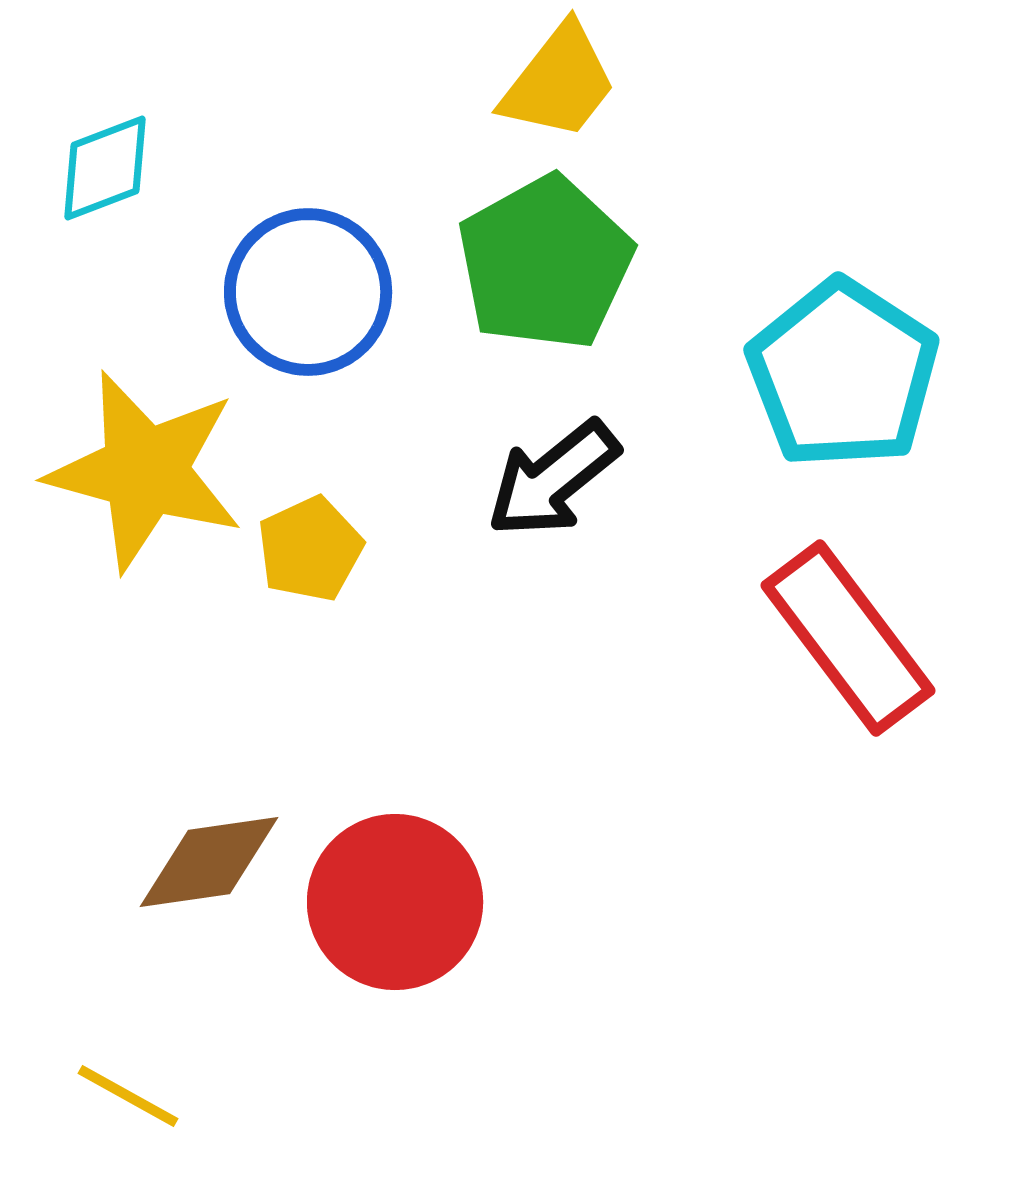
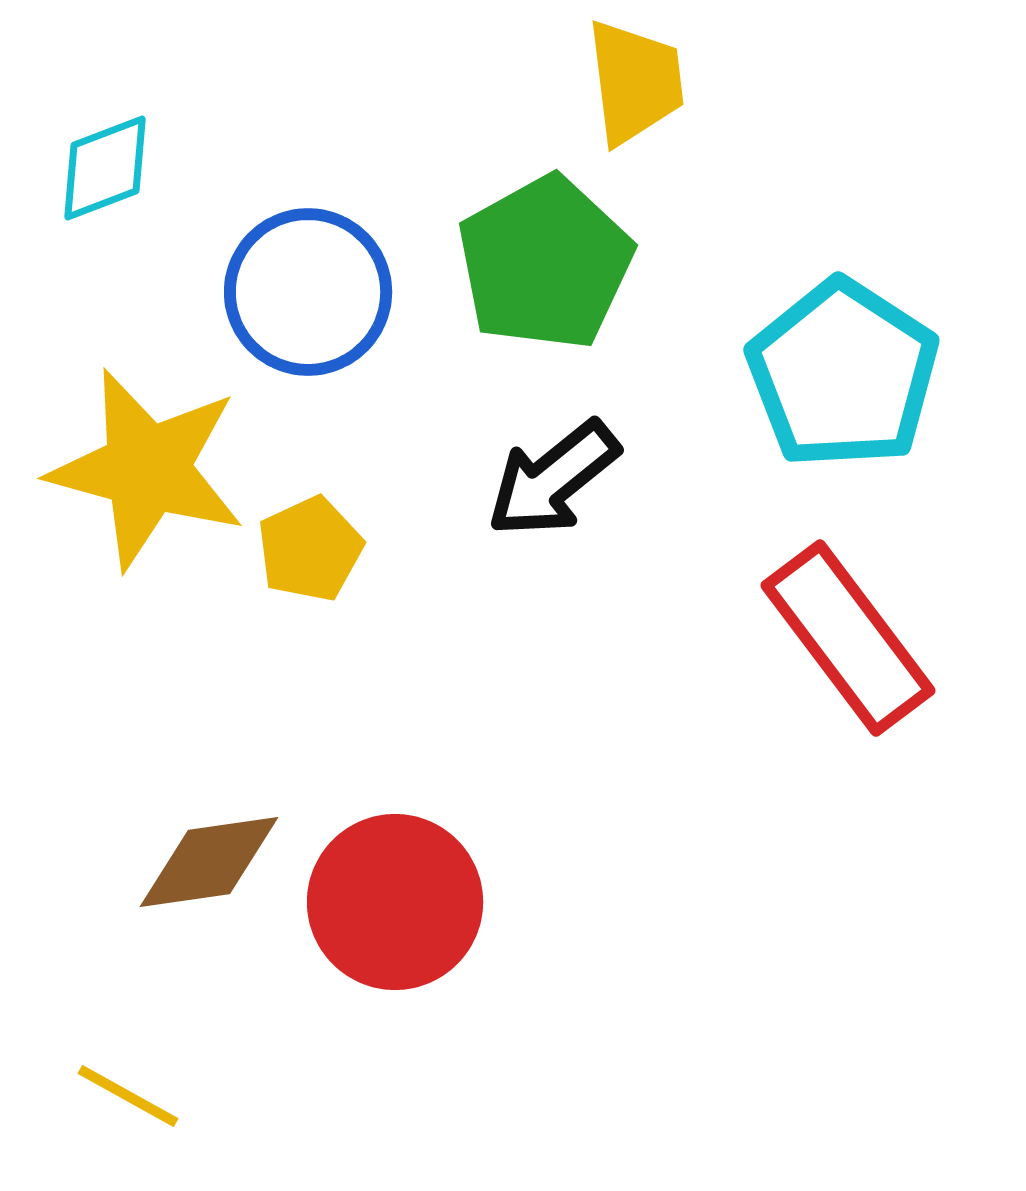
yellow trapezoid: moved 76 px right; rotated 45 degrees counterclockwise
yellow star: moved 2 px right, 2 px up
